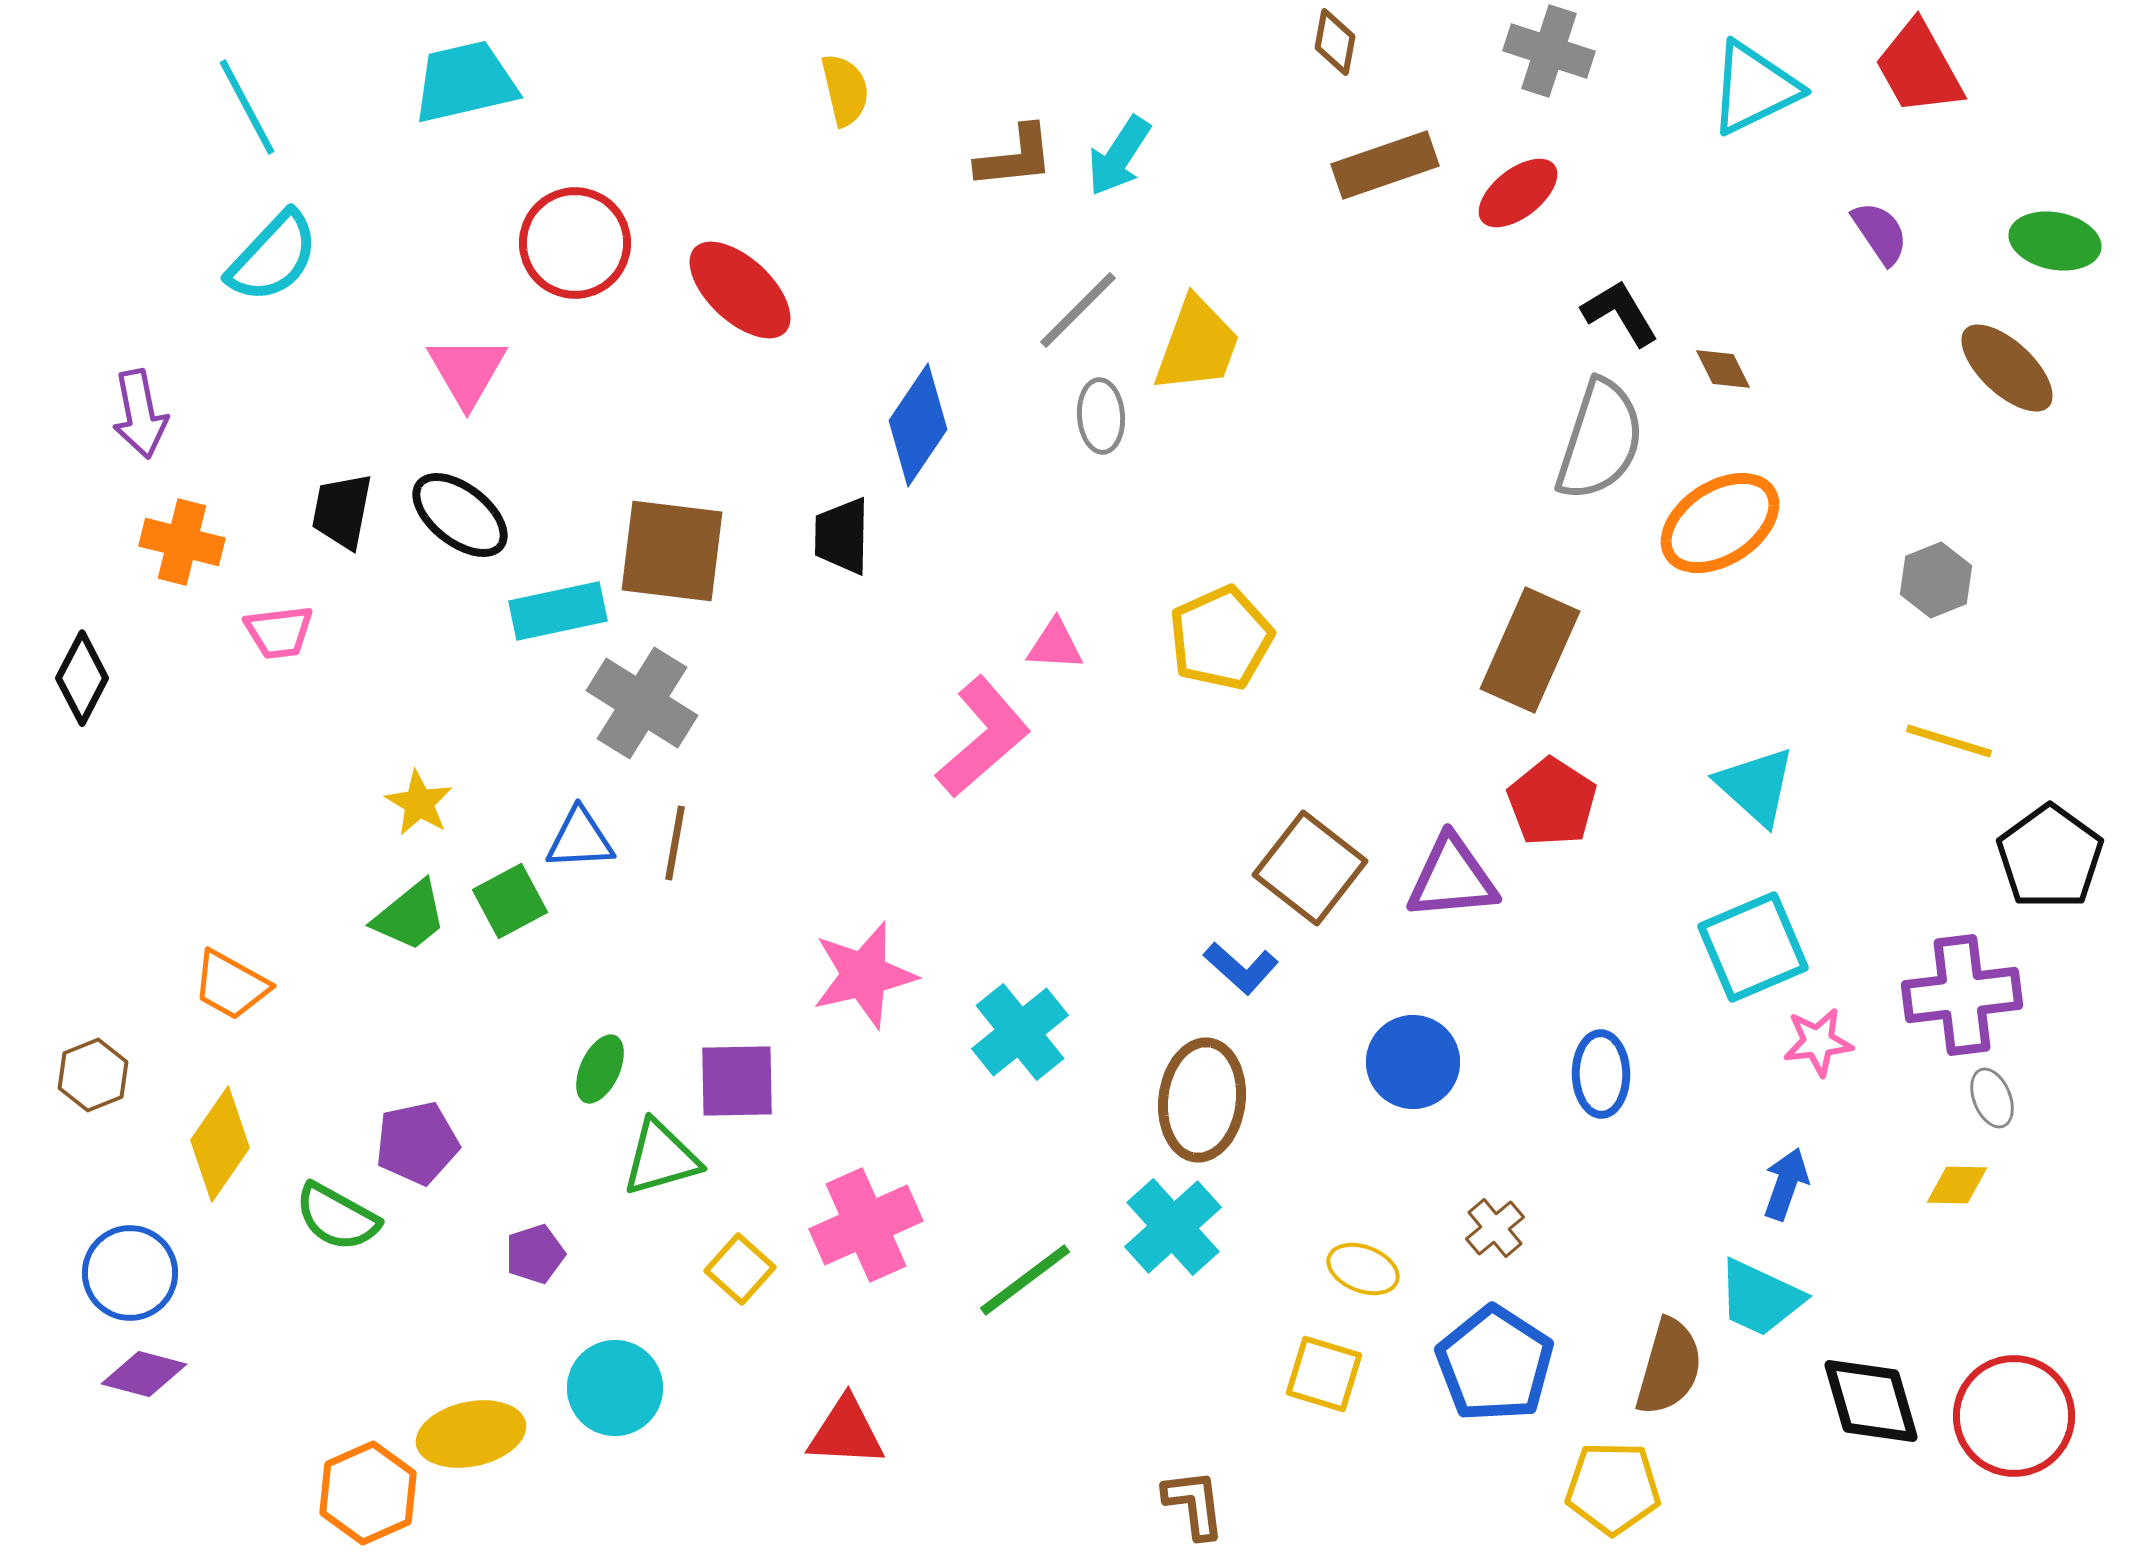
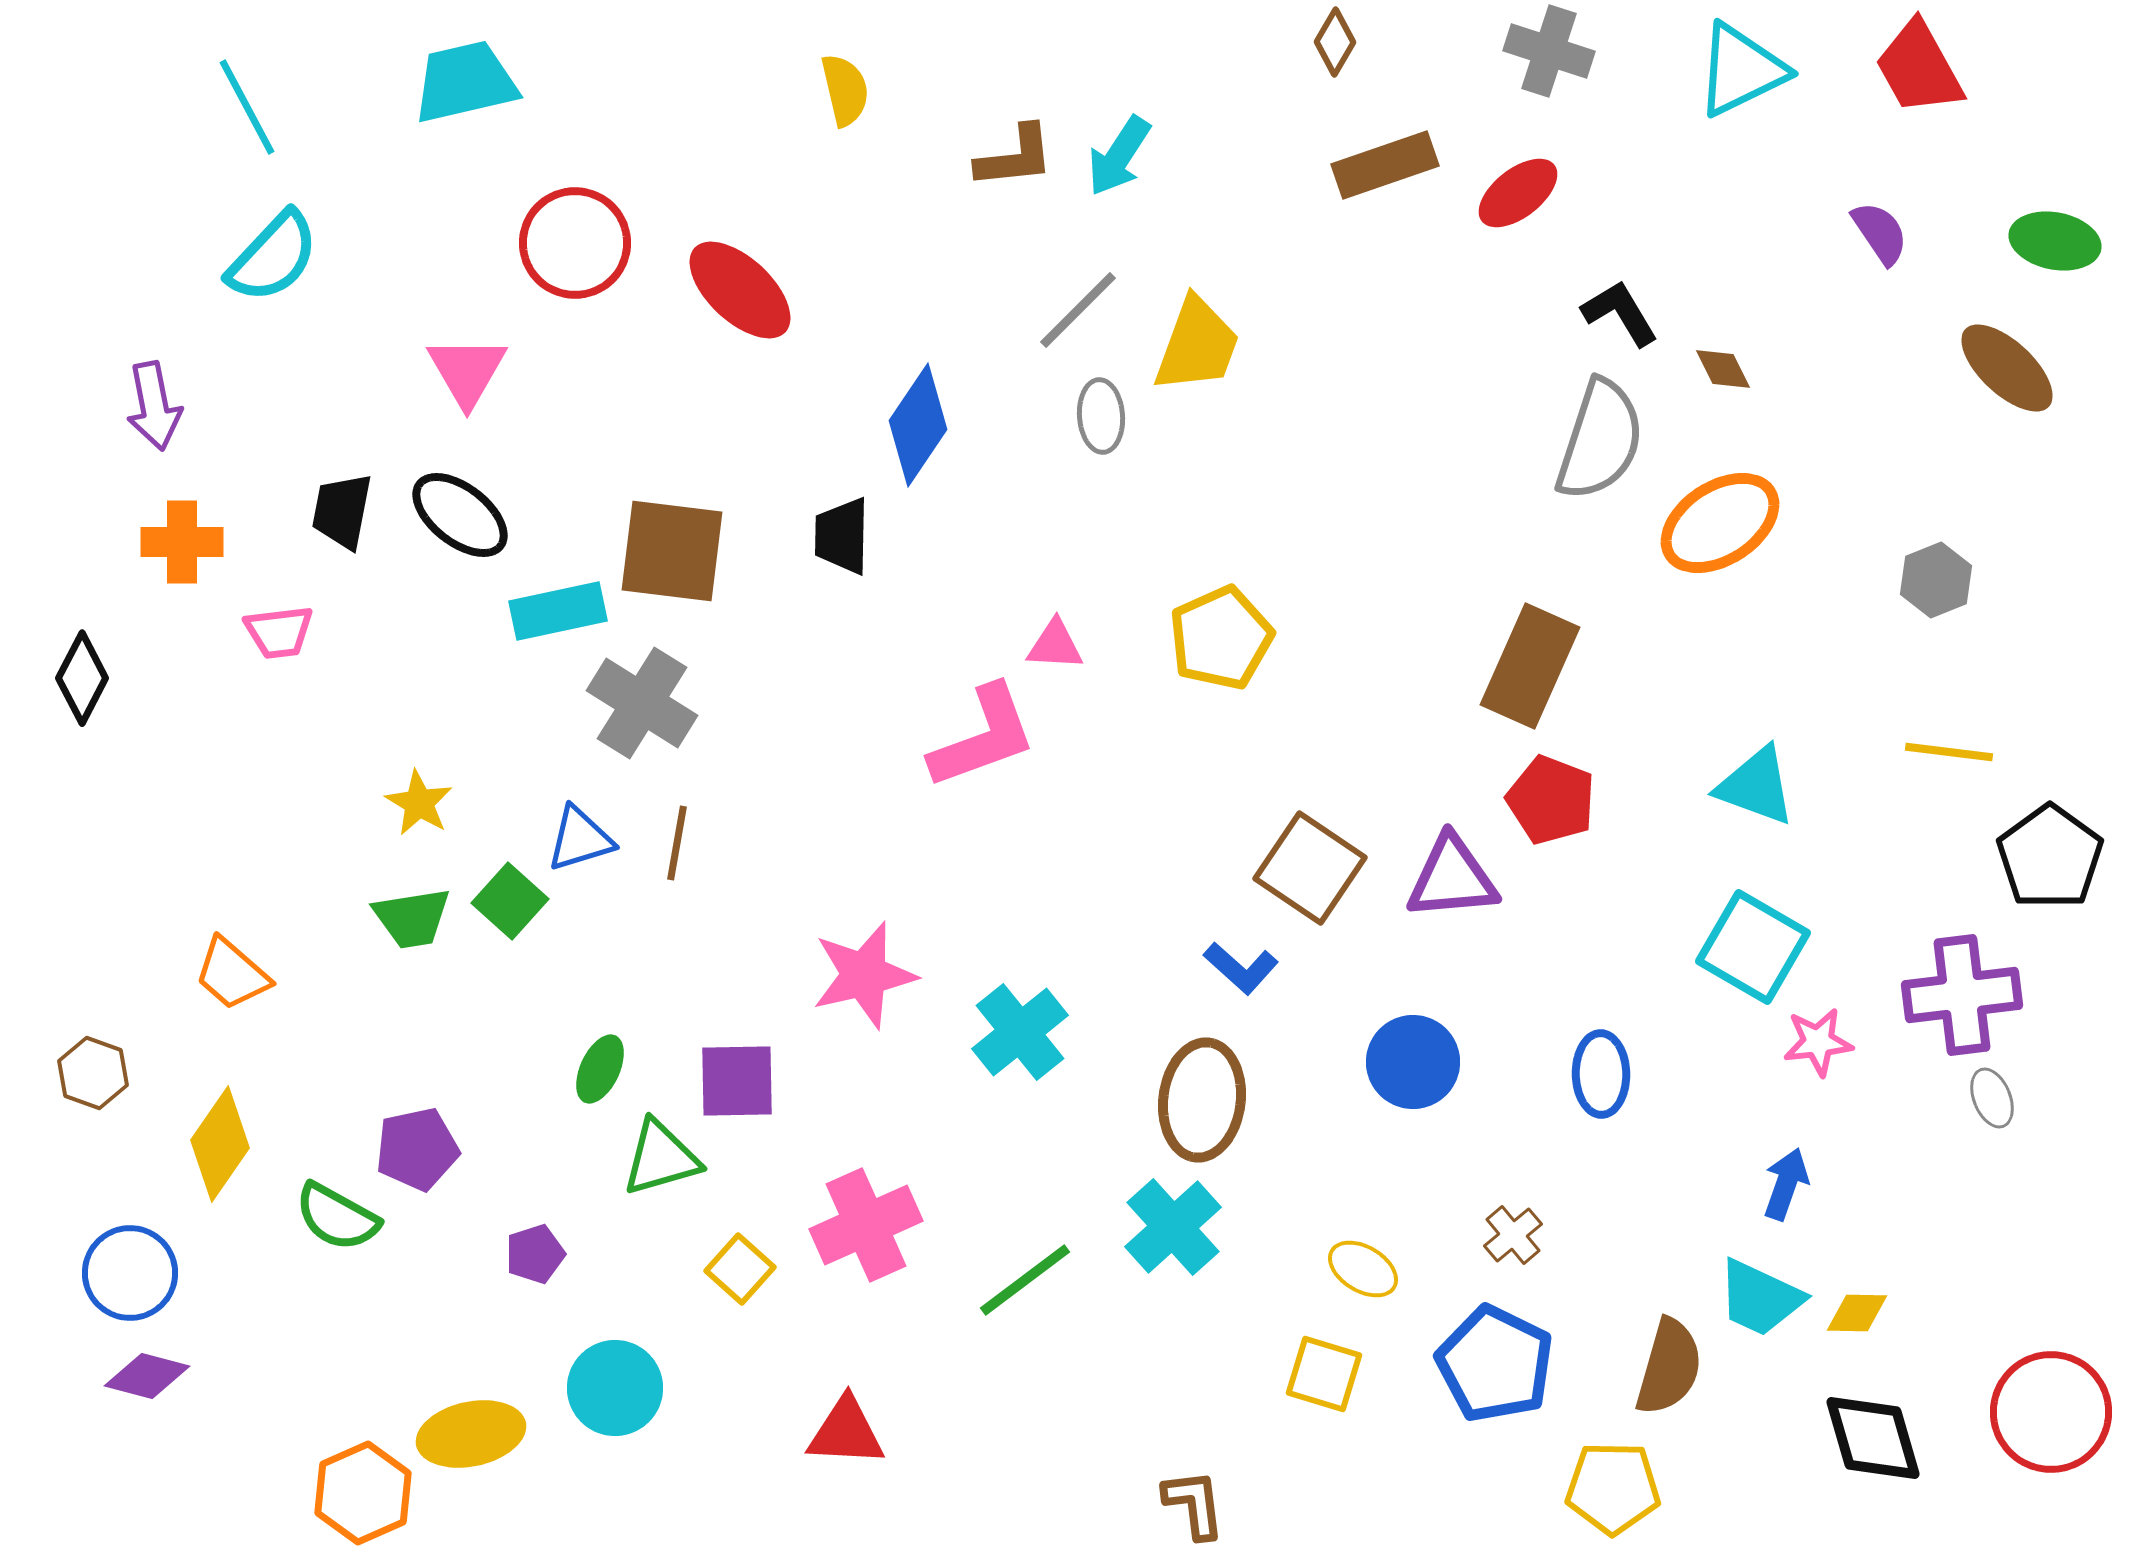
brown diamond at (1335, 42): rotated 20 degrees clockwise
cyan triangle at (1754, 88): moved 13 px left, 18 px up
purple arrow at (140, 414): moved 14 px right, 8 px up
orange cross at (182, 542): rotated 14 degrees counterclockwise
brown rectangle at (1530, 650): moved 16 px down
pink L-shape at (983, 737): rotated 21 degrees clockwise
yellow line at (1949, 741): moved 11 px down; rotated 10 degrees counterclockwise
cyan triangle at (1756, 786): rotated 22 degrees counterclockwise
red pentagon at (1552, 802): moved 1 px left, 2 px up; rotated 12 degrees counterclockwise
blue triangle at (580, 839): rotated 14 degrees counterclockwise
brown line at (675, 843): moved 2 px right
brown square at (1310, 868): rotated 4 degrees counterclockwise
green square at (510, 901): rotated 20 degrees counterclockwise
green trapezoid at (410, 916): moved 2 px right, 2 px down; rotated 30 degrees clockwise
cyan square at (1753, 947): rotated 37 degrees counterclockwise
orange trapezoid at (231, 985): moved 1 px right, 11 px up; rotated 12 degrees clockwise
brown hexagon at (93, 1075): moved 2 px up; rotated 18 degrees counterclockwise
purple pentagon at (417, 1143): moved 6 px down
yellow diamond at (1957, 1185): moved 100 px left, 128 px down
brown cross at (1495, 1228): moved 18 px right, 7 px down
yellow ellipse at (1363, 1269): rotated 10 degrees clockwise
blue pentagon at (1495, 1364): rotated 7 degrees counterclockwise
purple diamond at (144, 1374): moved 3 px right, 2 px down
black diamond at (1871, 1401): moved 2 px right, 37 px down
red circle at (2014, 1416): moved 37 px right, 4 px up
orange hexagon at (368, 1493): moved 5 px left
